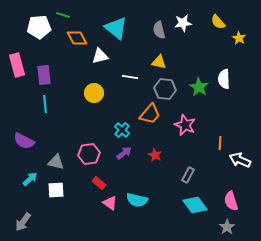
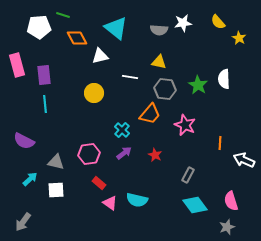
gray semicircle: rotated 72 degrees counterclockwise
green star: moved 1 px left, 2 px up
white arrow: moved 4 px right
gray star: rotated 14 degrees clockwise
